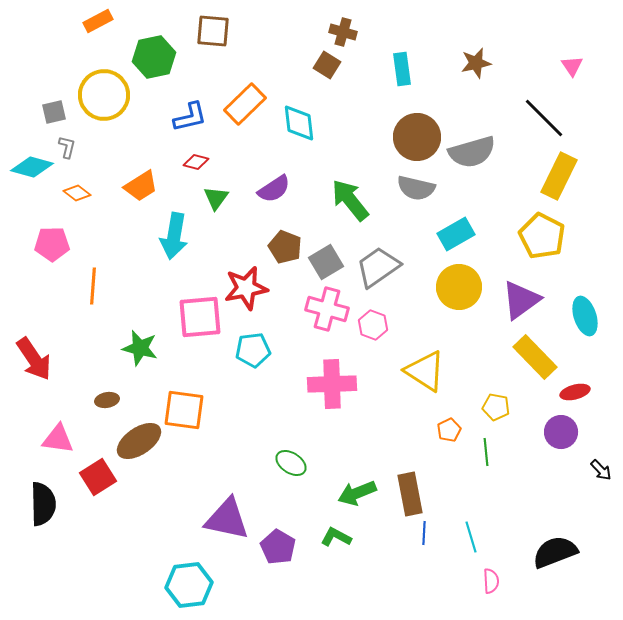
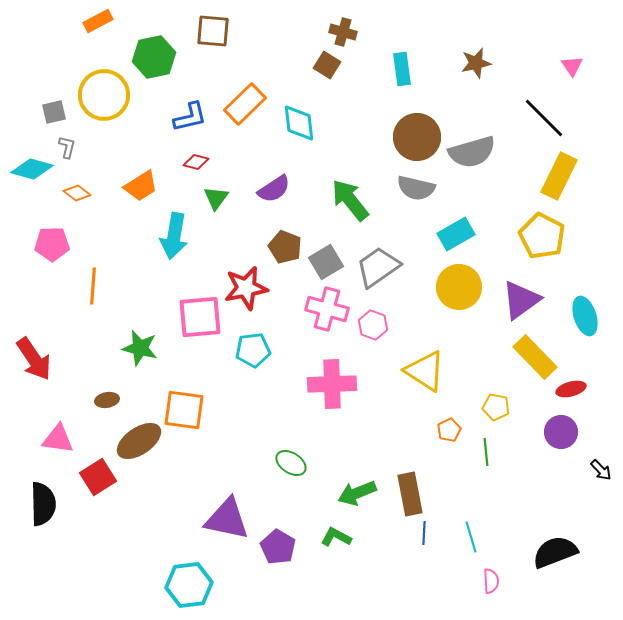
cyan diamond at (32, 167): moved 2 px down
red ellipse at (575, 392): moved 4 px left, 3 px up
